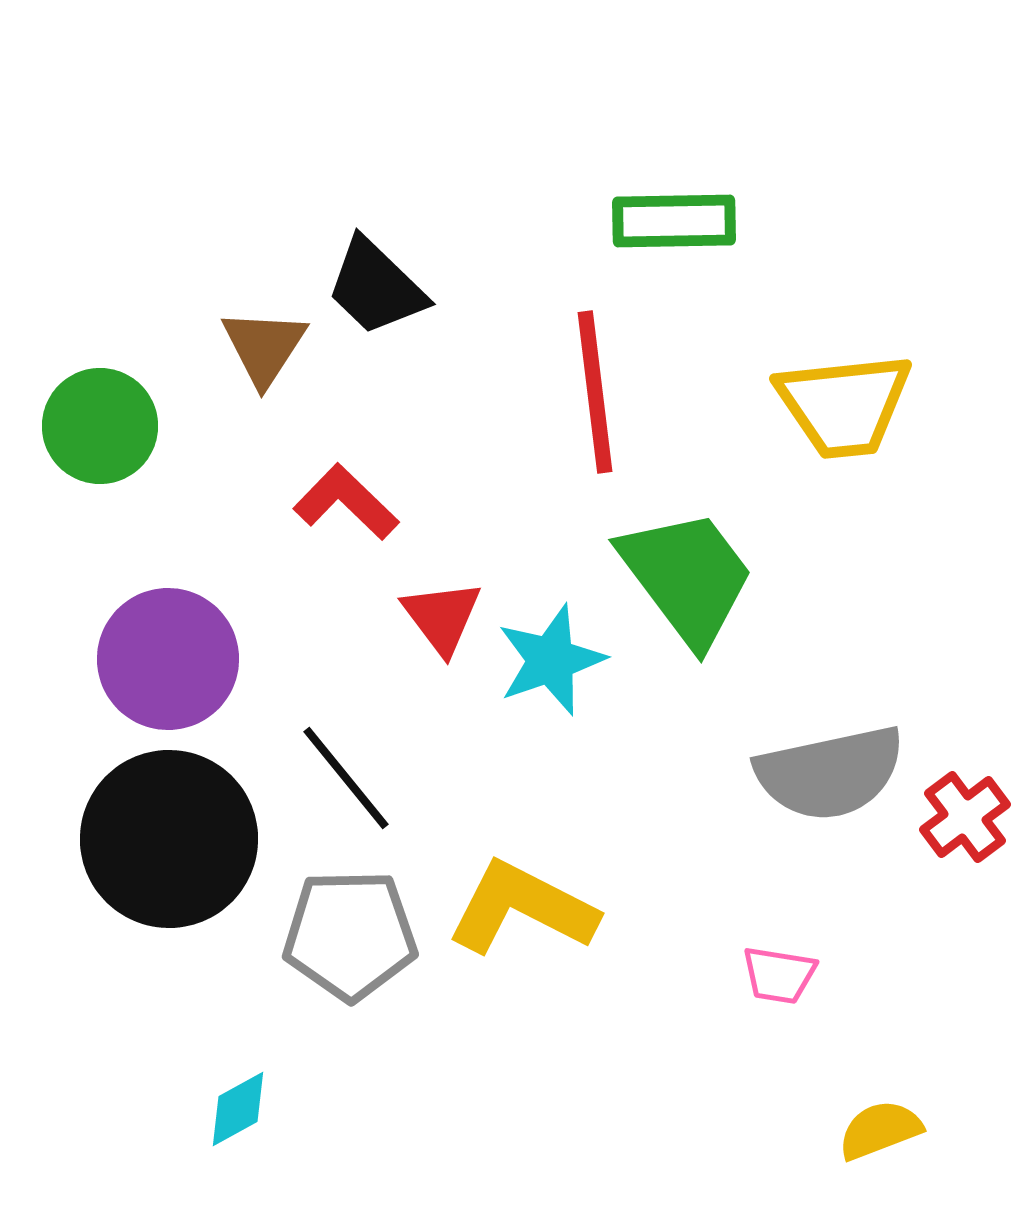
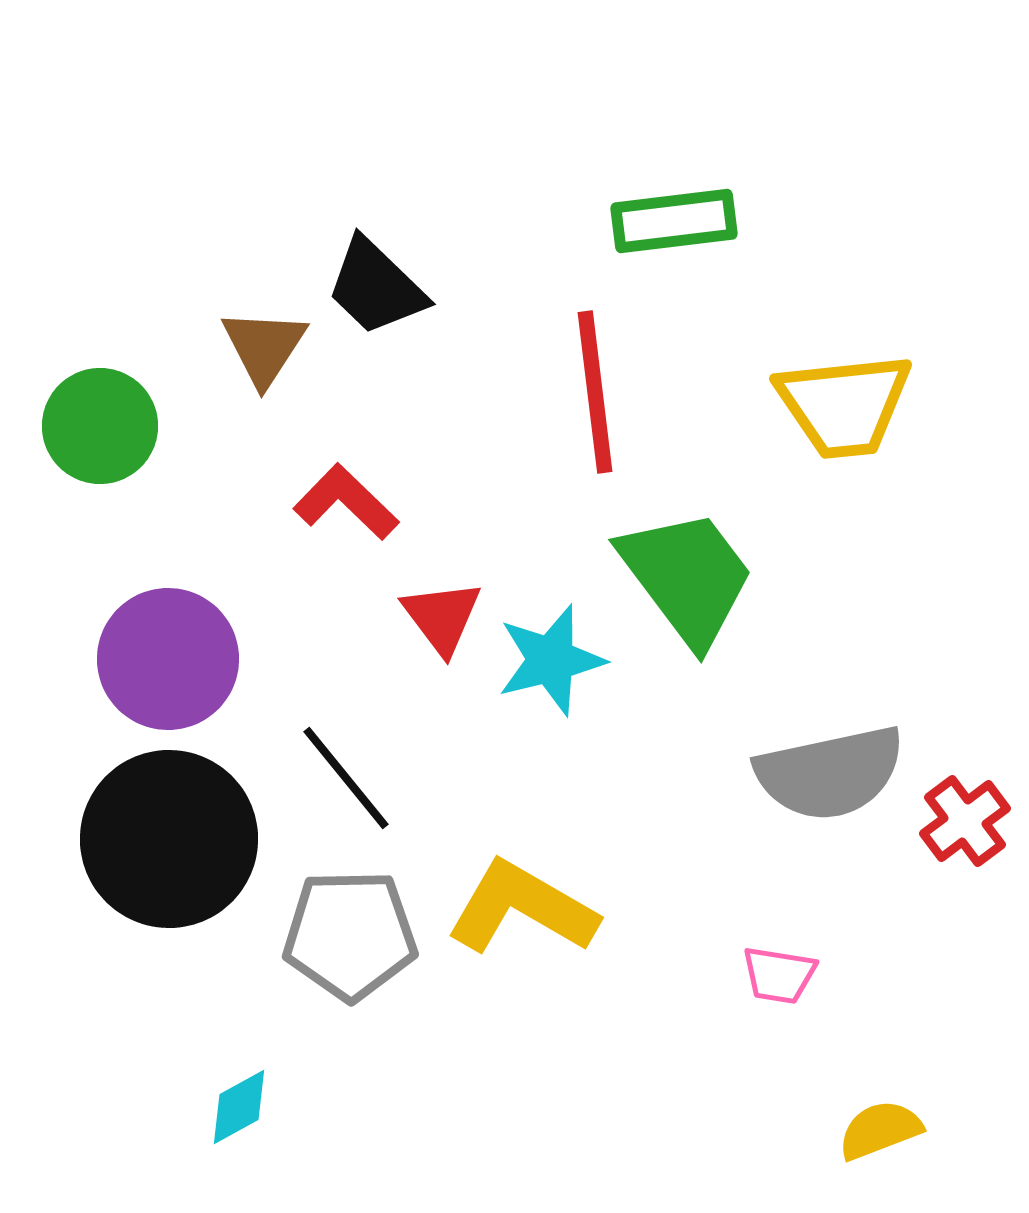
green rectangle: rotated 6 degrees counterclockwise
cyan star: rotated 5 degrees clockwise
red cross: moved 4 px down
yellow L-shape: rotated 3 degrees clockwise
cyan diamond: moved 1 px right, 2 px up
